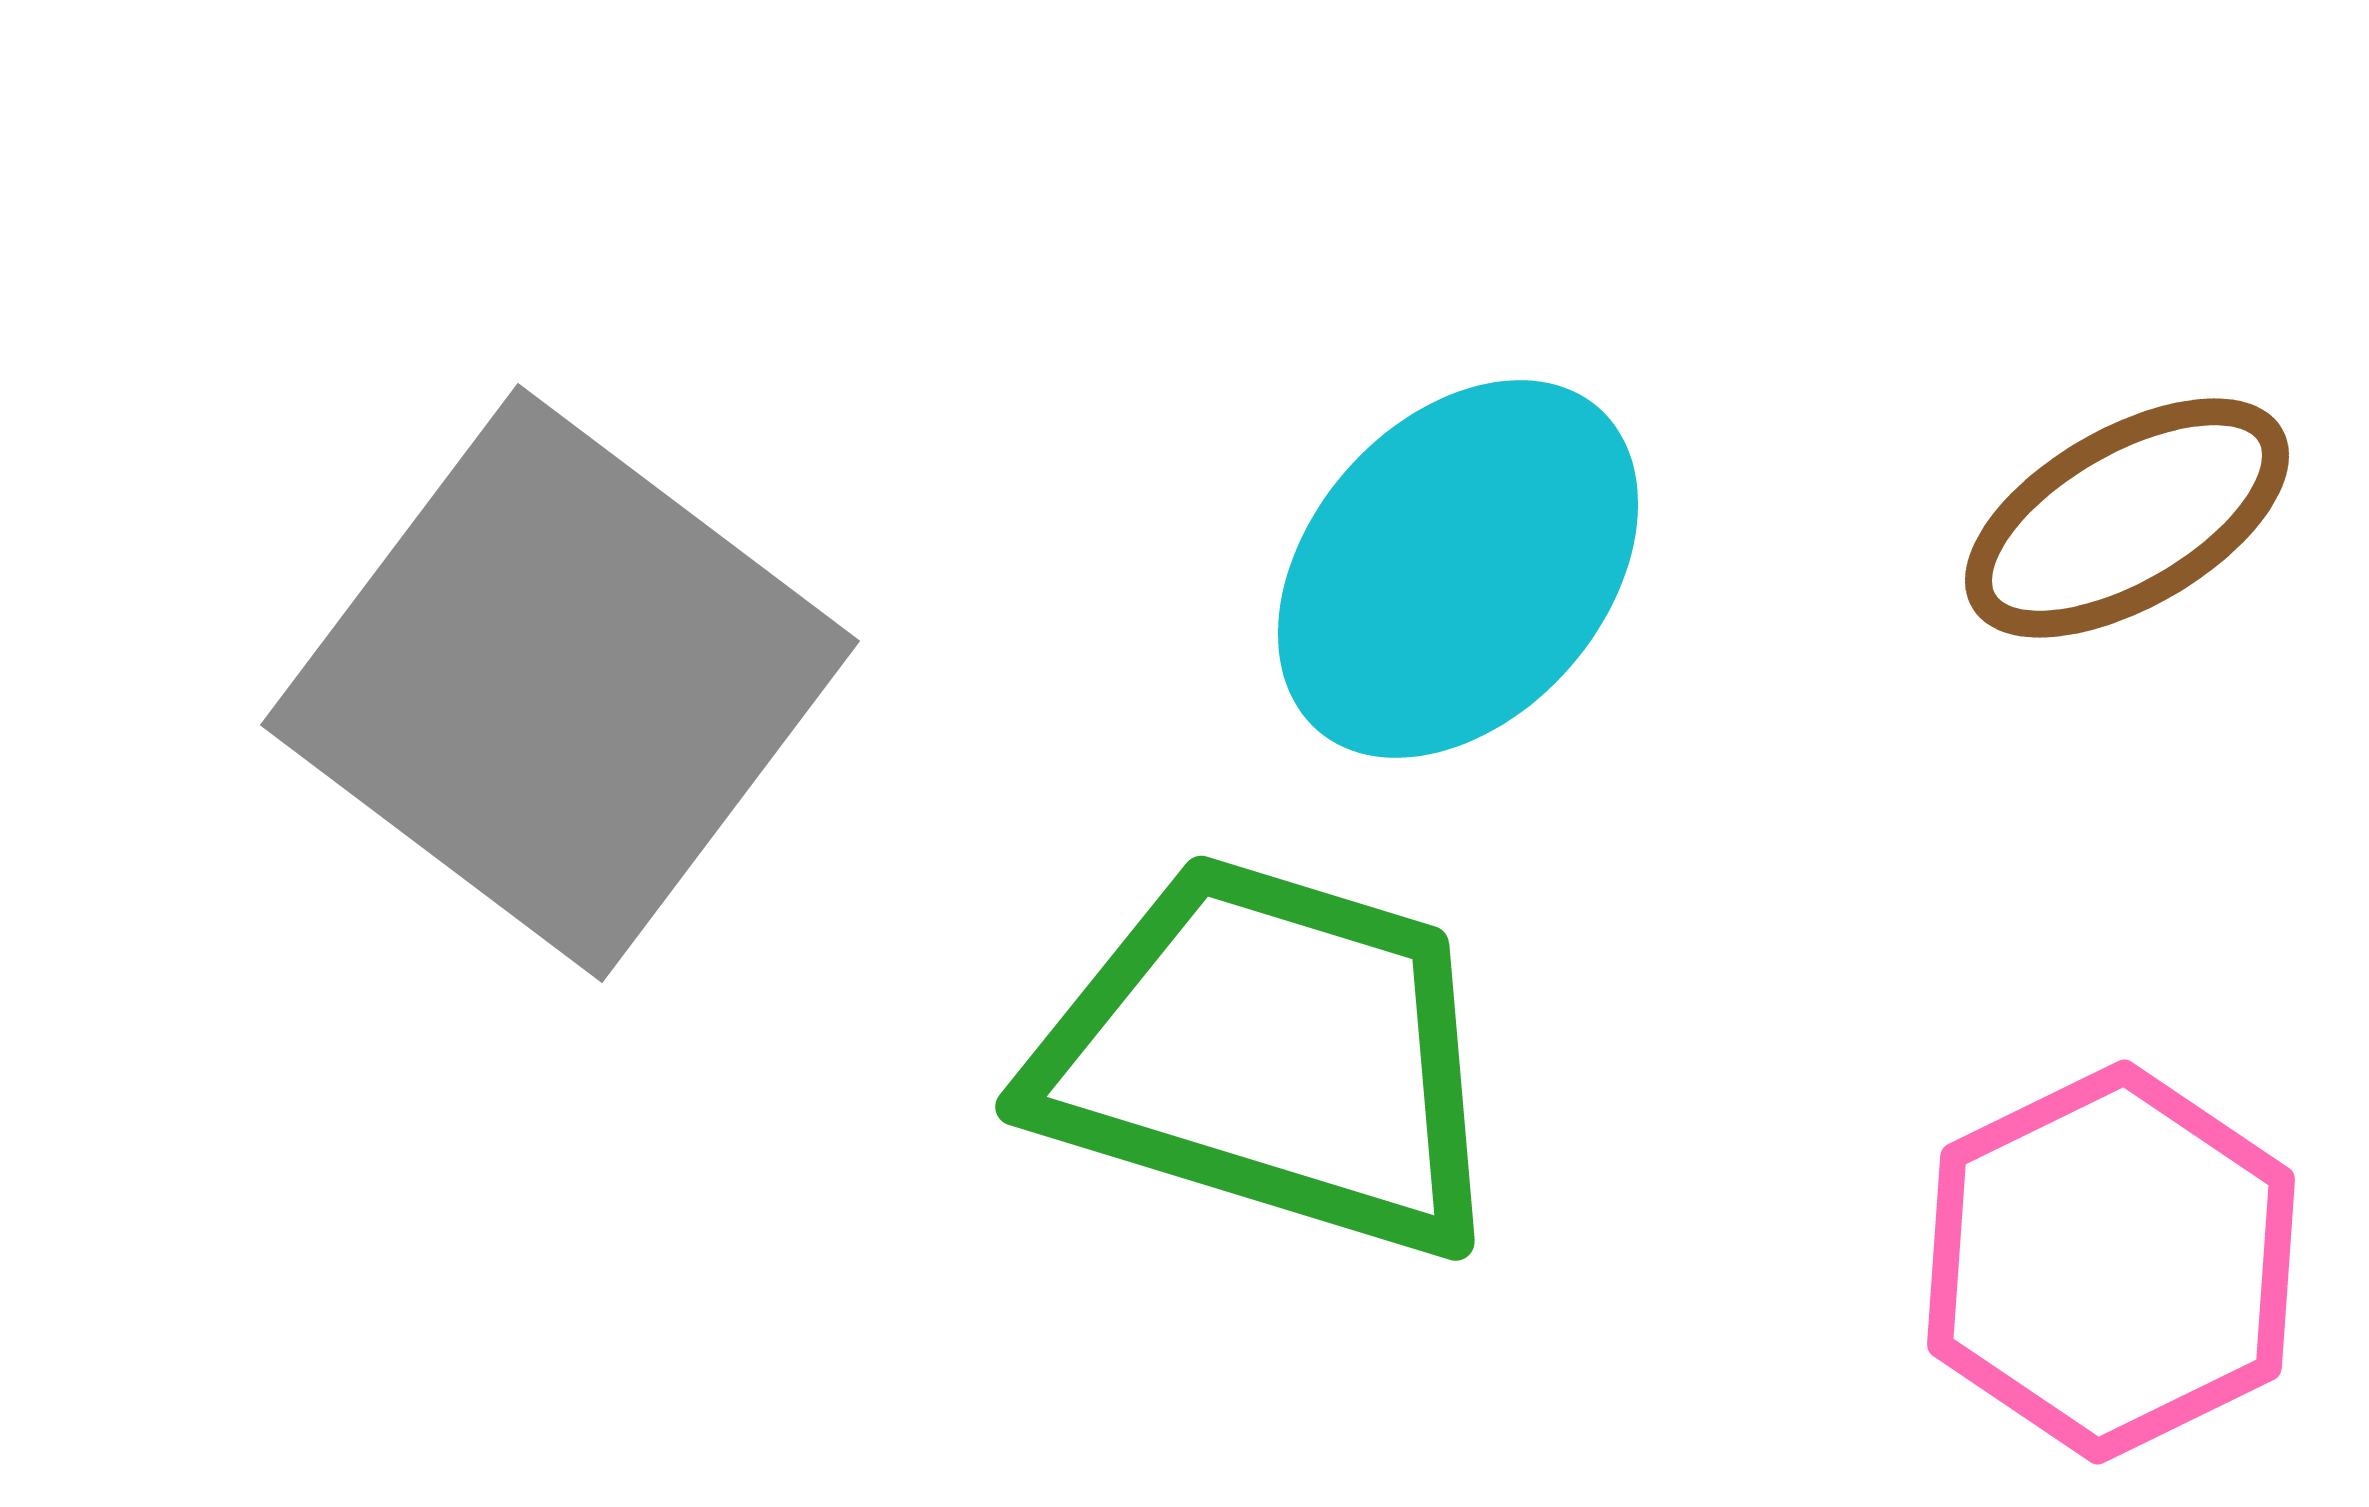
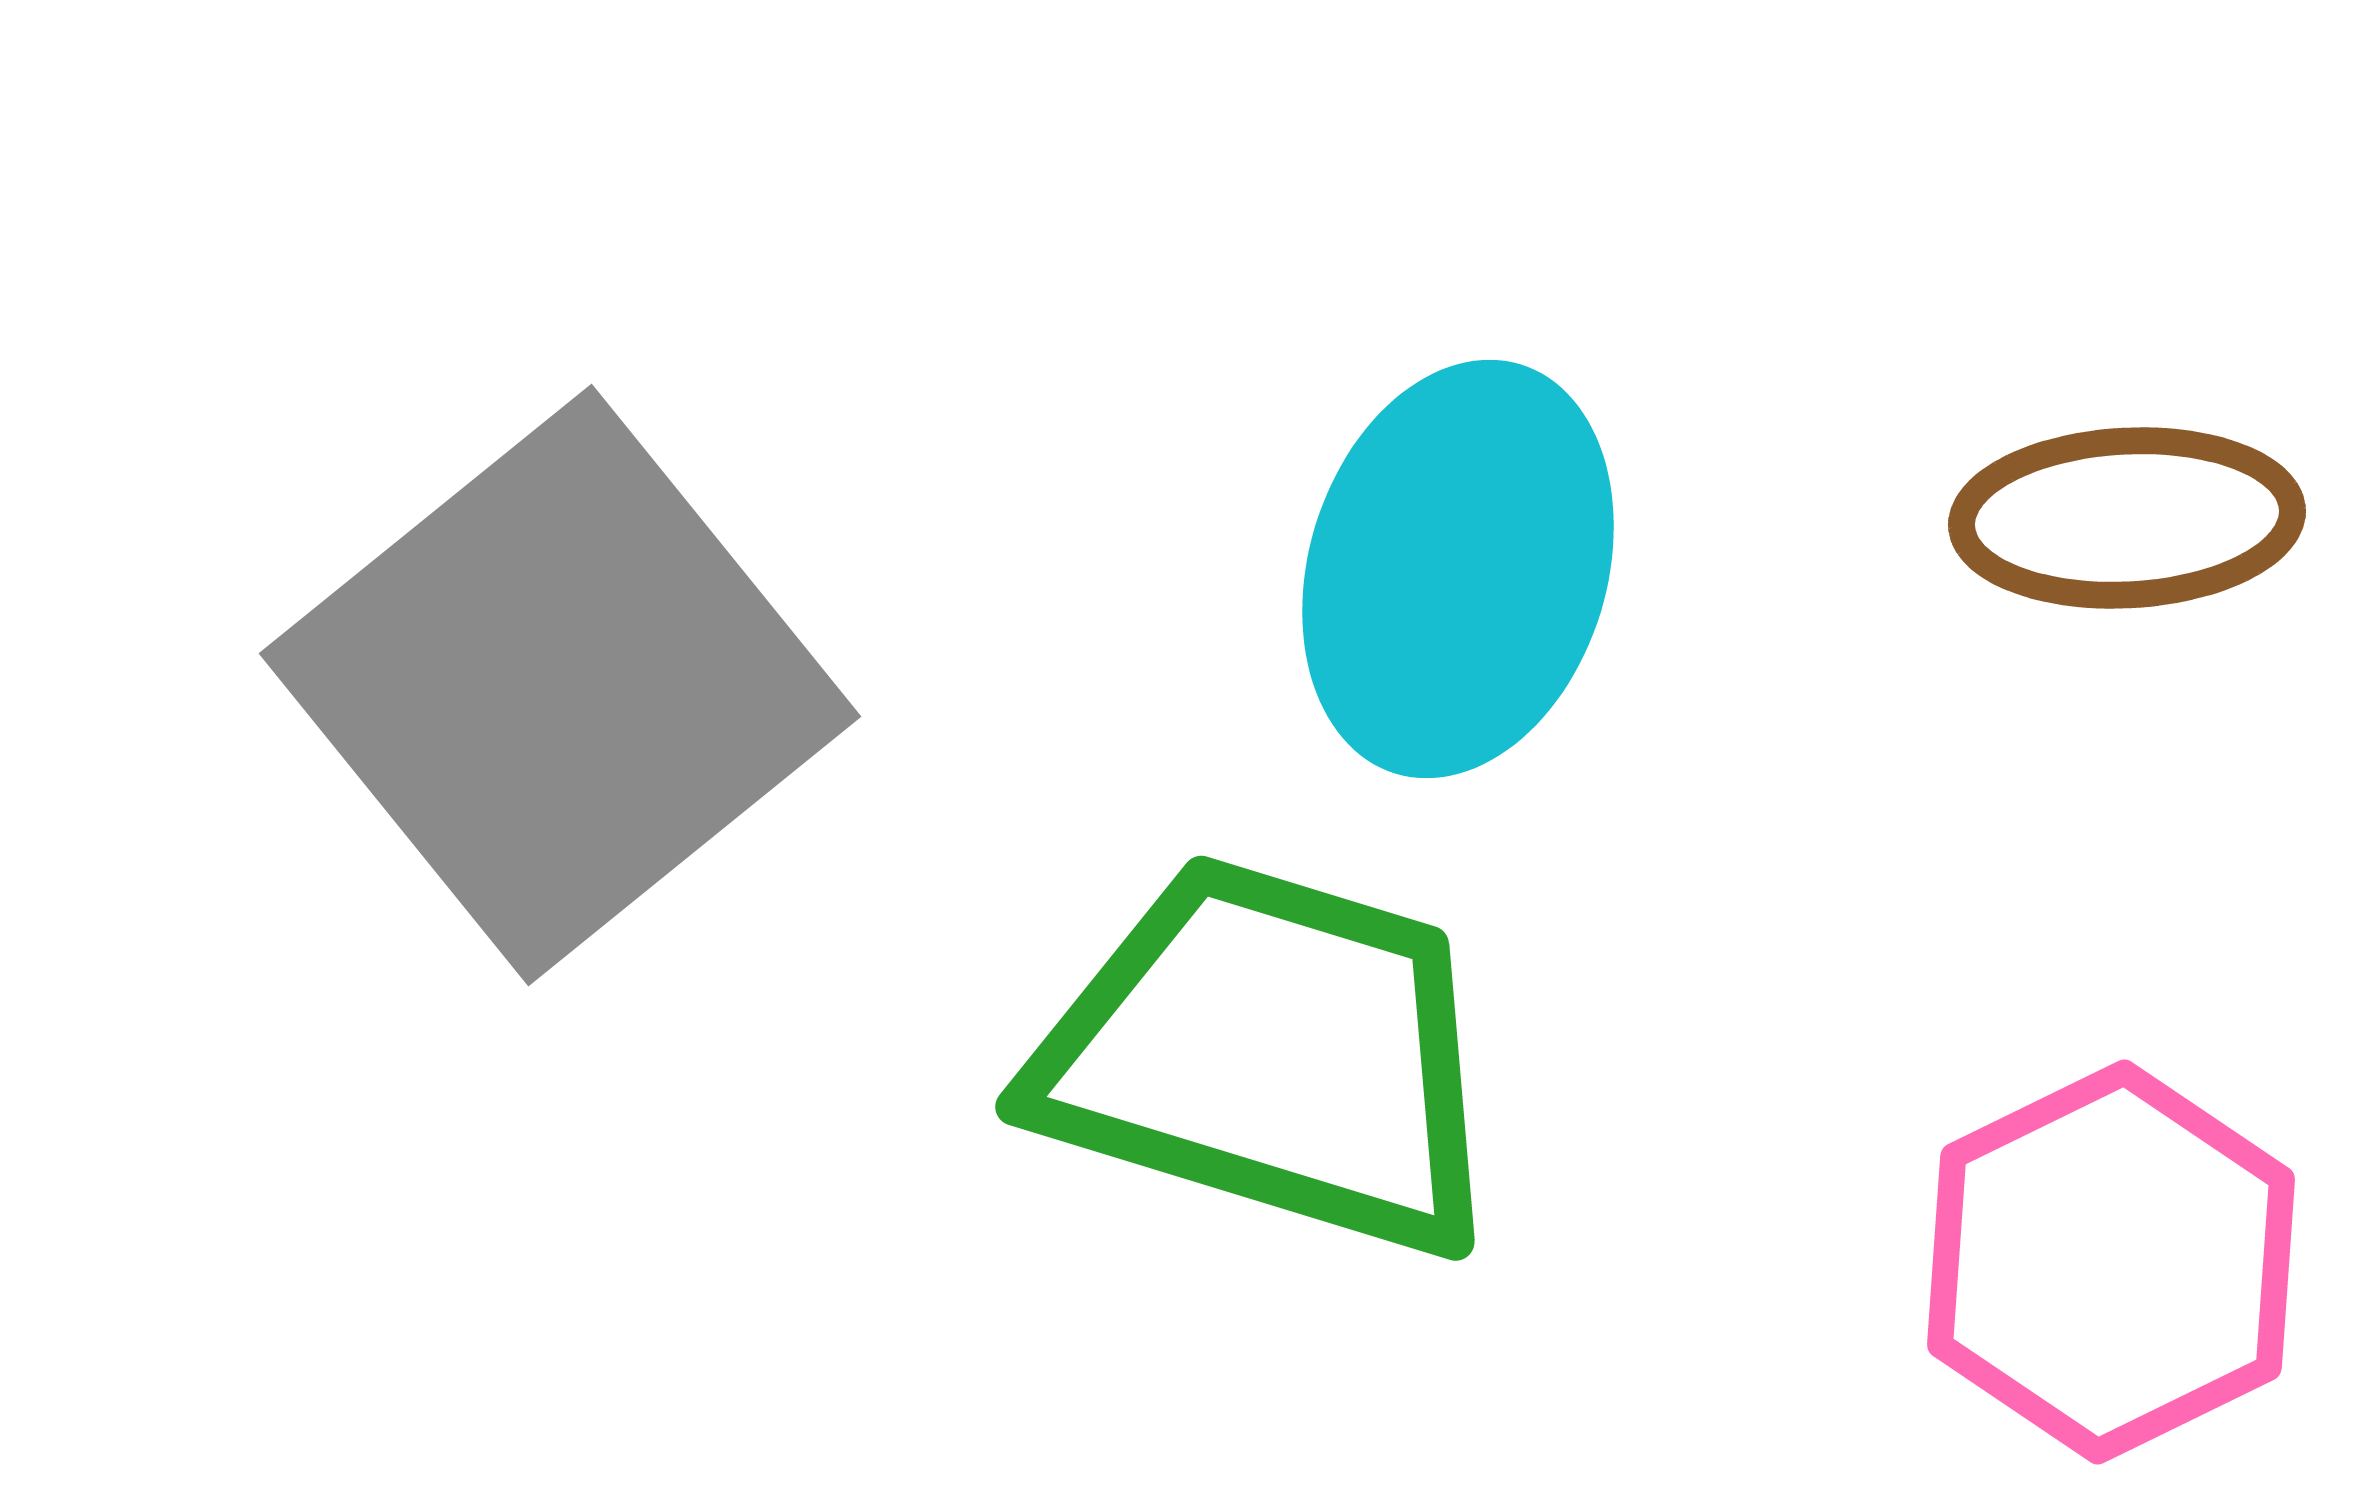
brown ellipse: rotated 27 degrees clockwise
cyan ellipse: rotated 24 degrees counterclockwise
gray square: moved 2 px down; rotated 14 degrees clockwise
